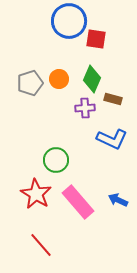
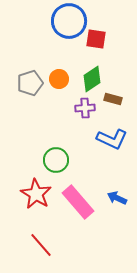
green diamond: rotated 32 degrees clockwise
blue arrow: moved 1 px left, 2 px up
